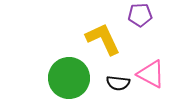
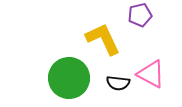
purple pentagon: rotated 10 degrees counterclockwise
